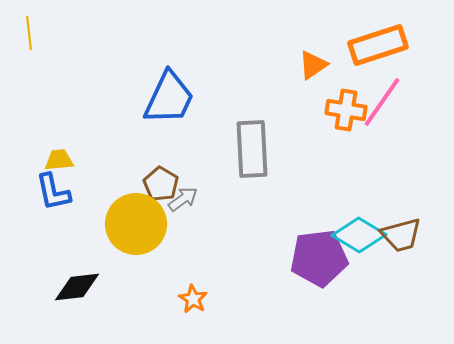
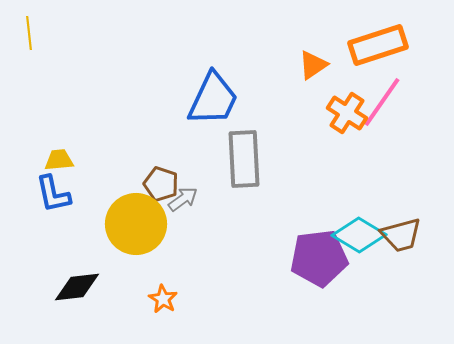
blue trapezoid: moved 44 px right, 1 px down
orange cross: moved 1 px right, 3 px down; rotated 24 degrees clockwise
gray rectangle: moved 8 px left, 10 px down
brown pentagon: rotated 12 degrees counterclockwise
blue L-shape: moved 2 px down
orange star: moved 30 px left
